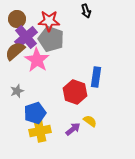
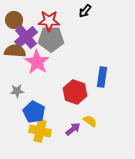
black arrow: moved 1 px left; rotated 56 degrees clockwise
brown circle: moved 3 px left, 1 px down
gray pentagon: rotated 20 degrees counterclockwise
brown semicircle: rotated 45 degrees clockwise
pink star: moved 2 px down
blue rectangle: moved 6 px right
gray star: rotated 16 degrees clockwise
blue pentagon: moved 1 px left, 1 px up; rotated 25 degrees counterclockwise
yellow cross: rotated 25 degrees clockwise
